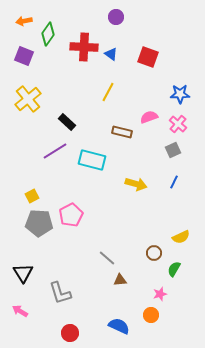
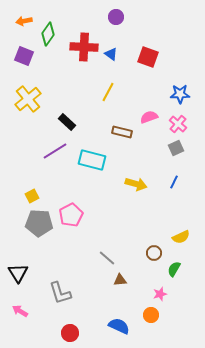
gray square: moved 3 px right, 2 px up
black triangle: moved 5 px left
